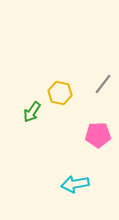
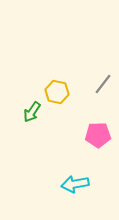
yellow hexagon: moved 3 px left, 1 px up
